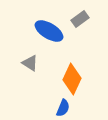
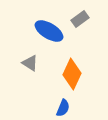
orange diamond: moved 5 px up
